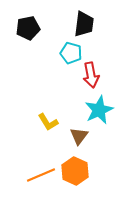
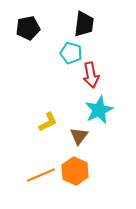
yellow L-shape: rotated 85 degrees counterclockwise
